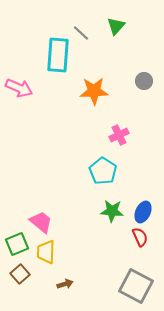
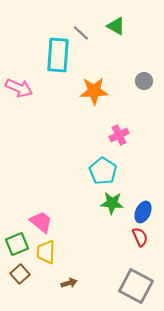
green triangle: rotated 42 degrees counterclockwise
green star: moved 8 px up
brown arrow: moved 4 px right, 1 px up
